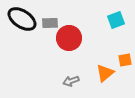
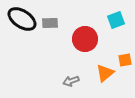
red circle: moved 16 px right, 1 px down
